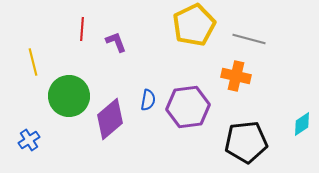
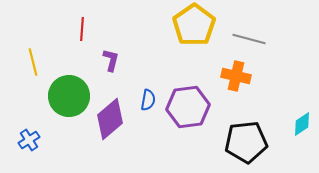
yellow pentagon: rotated 9 degrees counterclockwise
purple L-shape: moved 5 px left, 18 px down; rotated 35 degrees clockwise
